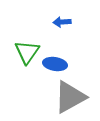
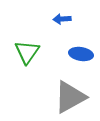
blue arrow: moved 3 px up
blue ellipse: moved 26 px right, 10 px up
